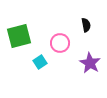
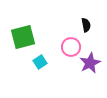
green square: moved 4 px right, 1 px down
pink circle: moved 11 px right, 4 px down
purple star: rotated 15 degrees clockwise
